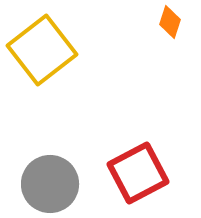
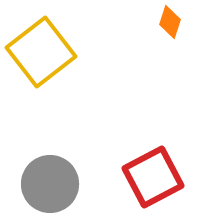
yellow square: moved 1 px left, 2 px down
red square: moved 15 px right, 4 px down
